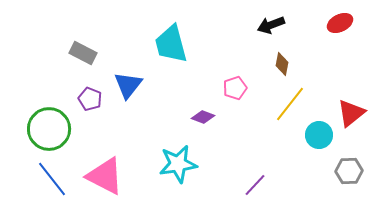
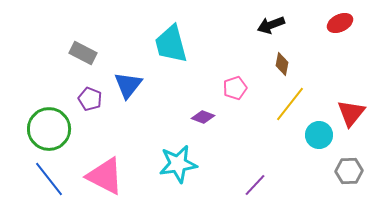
red triangle: rotated 12 degrees counterclockwise
blue line: moved 3 px left
